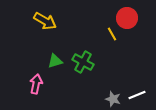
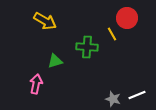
green cross: moved 4 px right, 15 px up; rotated 25 degrees counterclockwise
